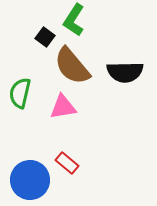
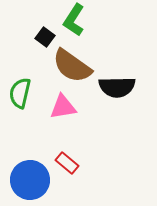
brown semicircle: rotated 15 degrees counterclockwise
black semicircle: moved 8 px left, 15 px down
